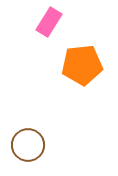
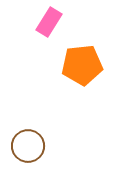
brown circle: moved 1 px down
